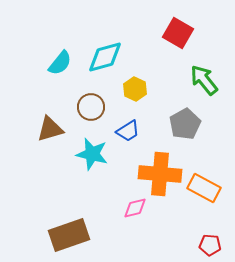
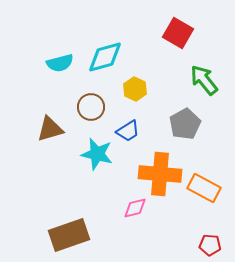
cyan semicircle: rotated 36 degrees clockwise
cyan star: moved 5 px right
